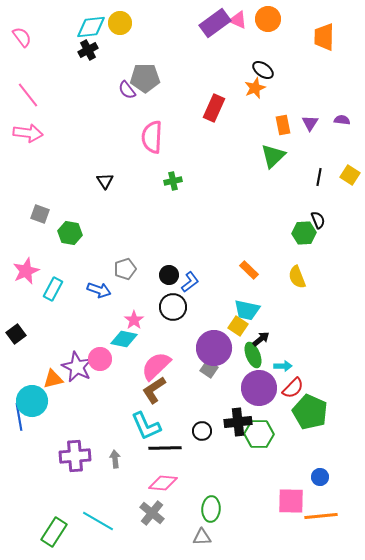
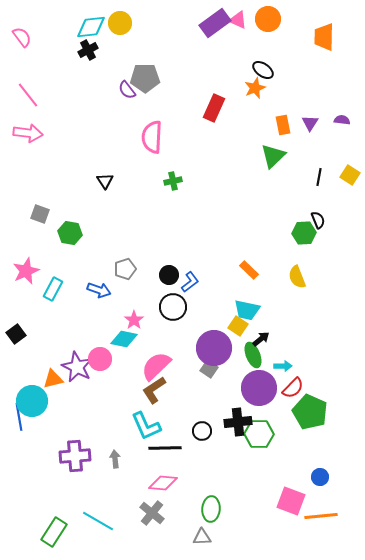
pink square at (291, 501): rotated 20 degrees clockwise
